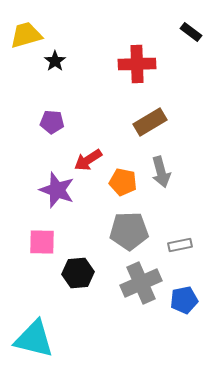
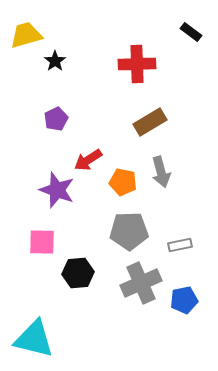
purple pentagon: moved 4 px right, 3 px up; rotated 30 degrees counterclockwise
